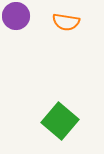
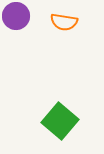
orange semicircle: moved 2 px left
